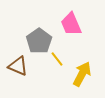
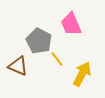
gray pentagon: rotated 10 degrees counterclockwise
